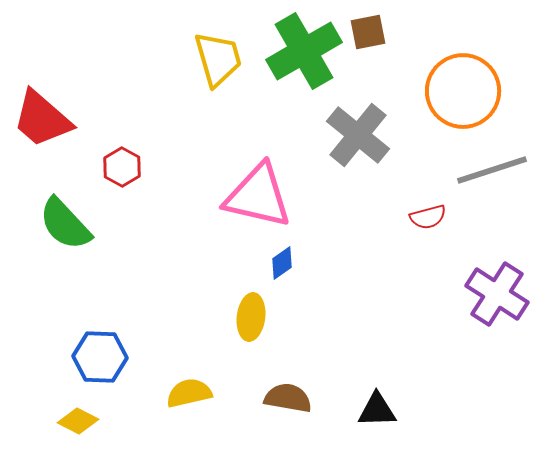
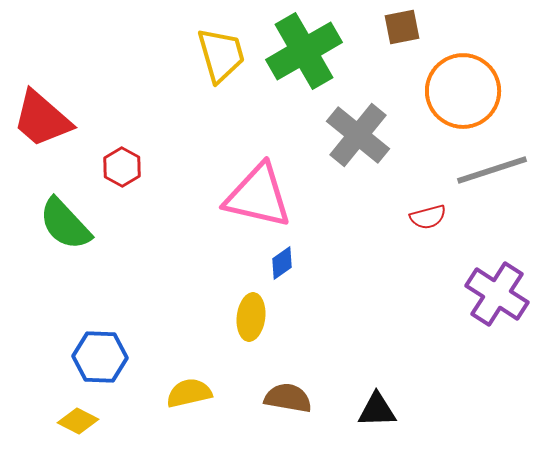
brown square: moved 34 px right, 5 px up
yellow trapezoid: moved 3 px right, 4 px up
